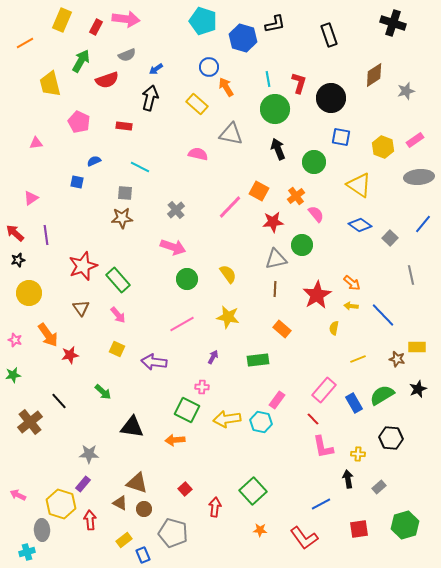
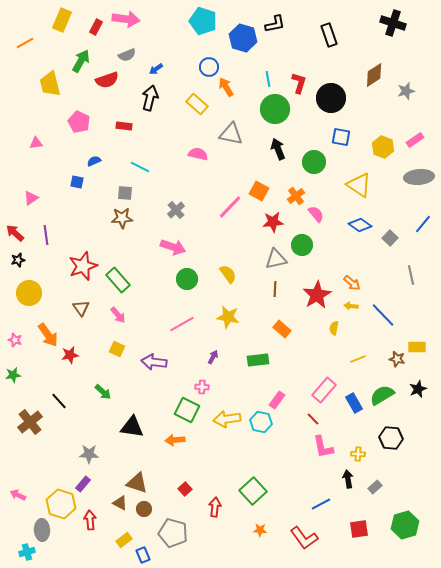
gray rectangle at (379, 487): moved 4 px left
